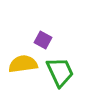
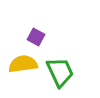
purple square: moved 7 px left, 3 px up
